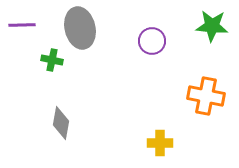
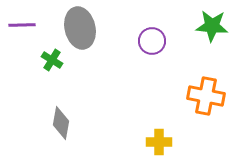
green cross: rotated 20 degrees clockwise
yellow cross: moved 1 px left, 1 px up
